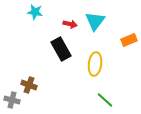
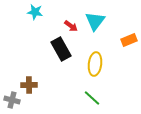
red arrow: moved 1 px right, 2 px down; rotated 24 degrees clockwise
brown cross: rotated 21 degrees counterclockwise
green line: moved 13 px left, 2 px up
